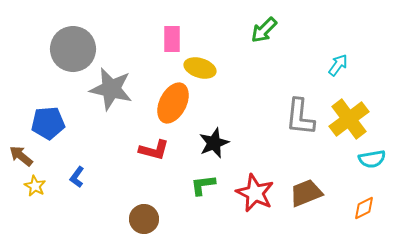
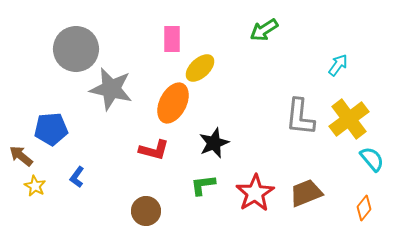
green arrow: rotated 12 degrees clockwise
gray circle: moved 3 px right
yellow ellipse: rotated 60 degrees counterclockwise
blue pentagon: moved 3 px right, 6 px down
cyan semicircle: rotated 120 degrees counterclockwise
red star: rotated 15 degrees clockwise
orange diamond: rotated 25 degrees counterclockwise
brown circle: moved 2 px right, 8 px up
